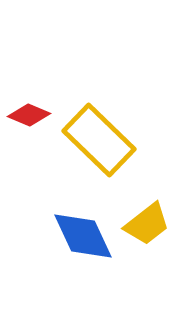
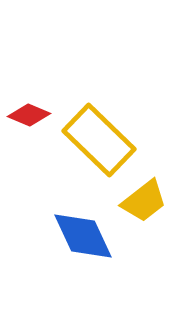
yellow trapezoid: moved 3 px left, 23 px up
